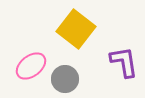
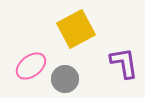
yellow square: rotated 24 degrees clockwise
purple L-shape: moved 1 px down
